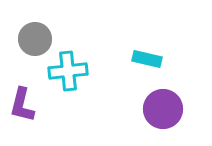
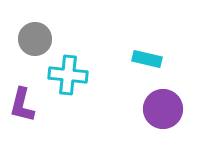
cyan cross: moved 4 px down; rotated 12 degrees clockwise
